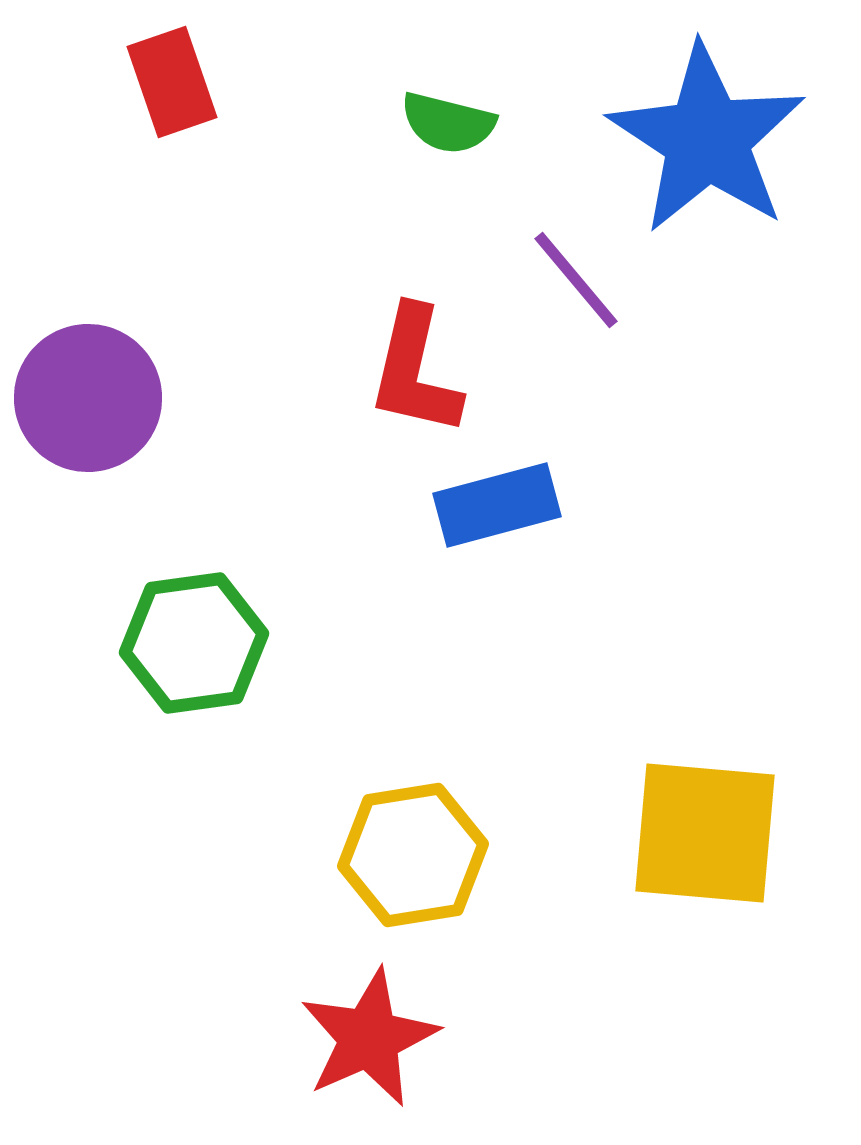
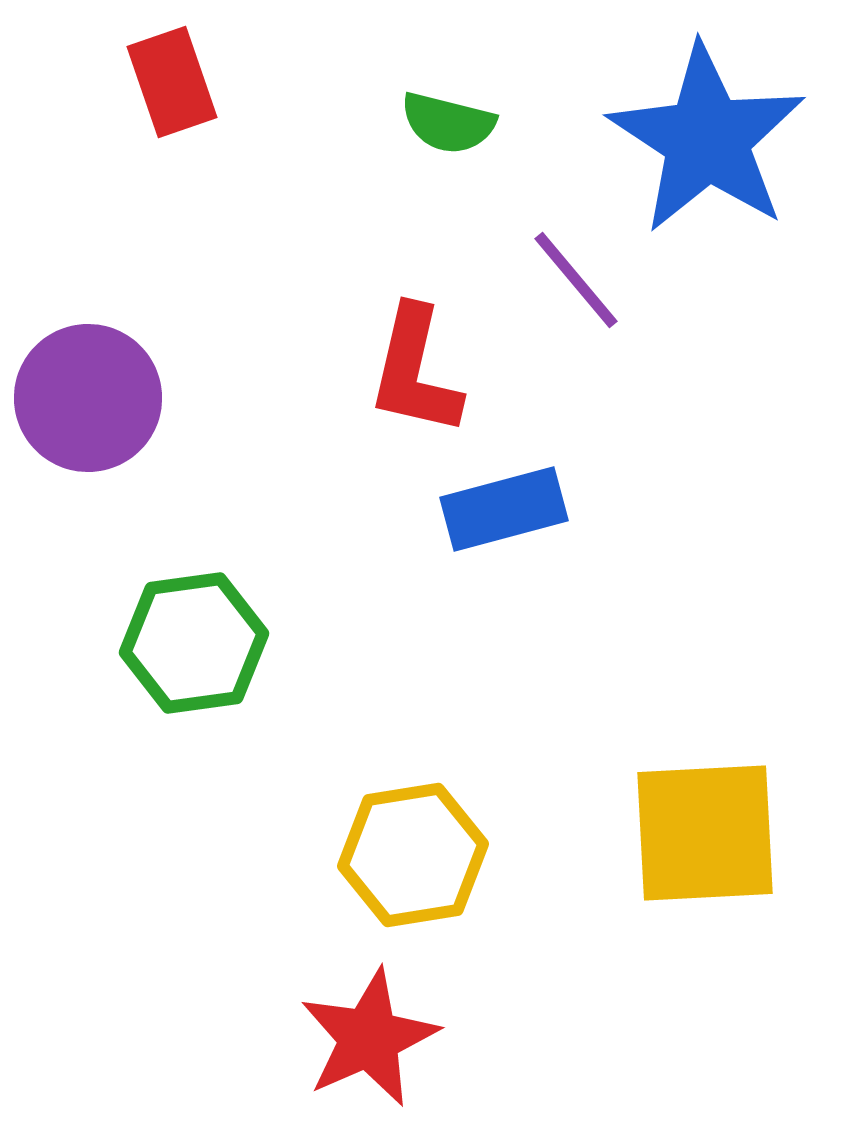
blue rectangle: moved 7 px right, 4 px down
yellow square: rotated 8 degrees counterclockwise
